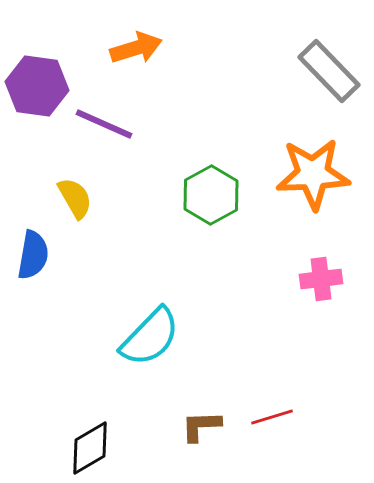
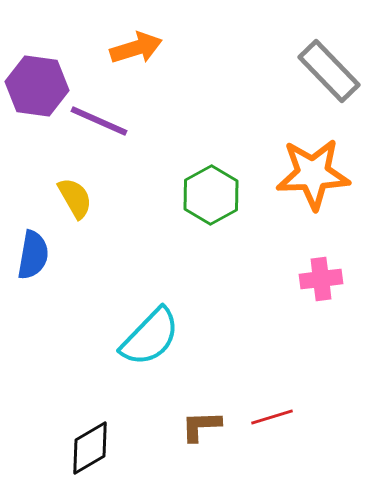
purple line: moved 5 px left, 3 px up
